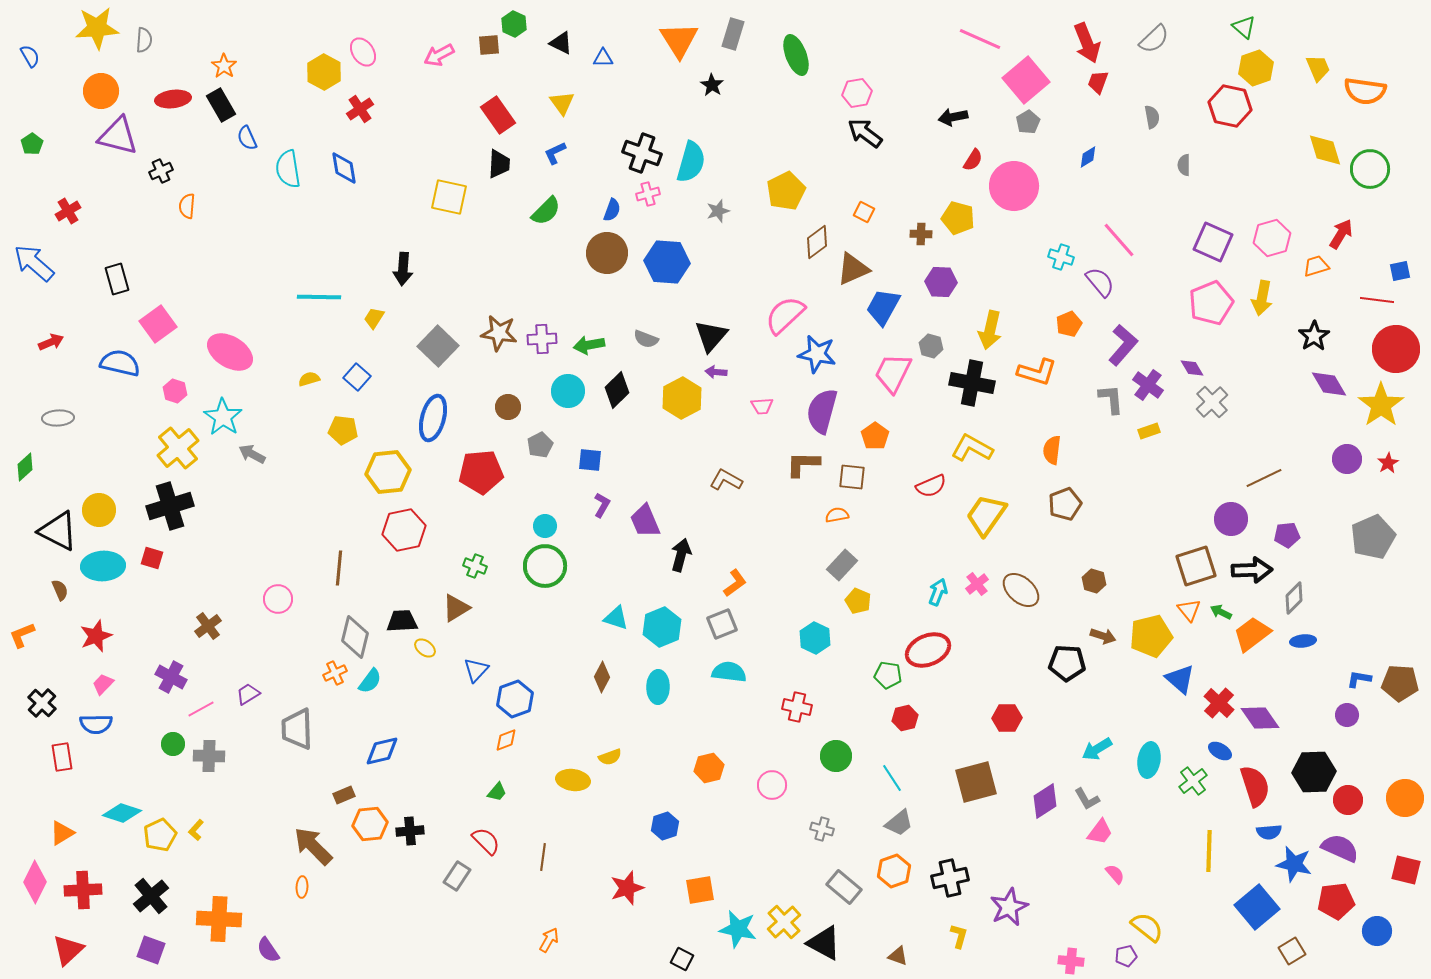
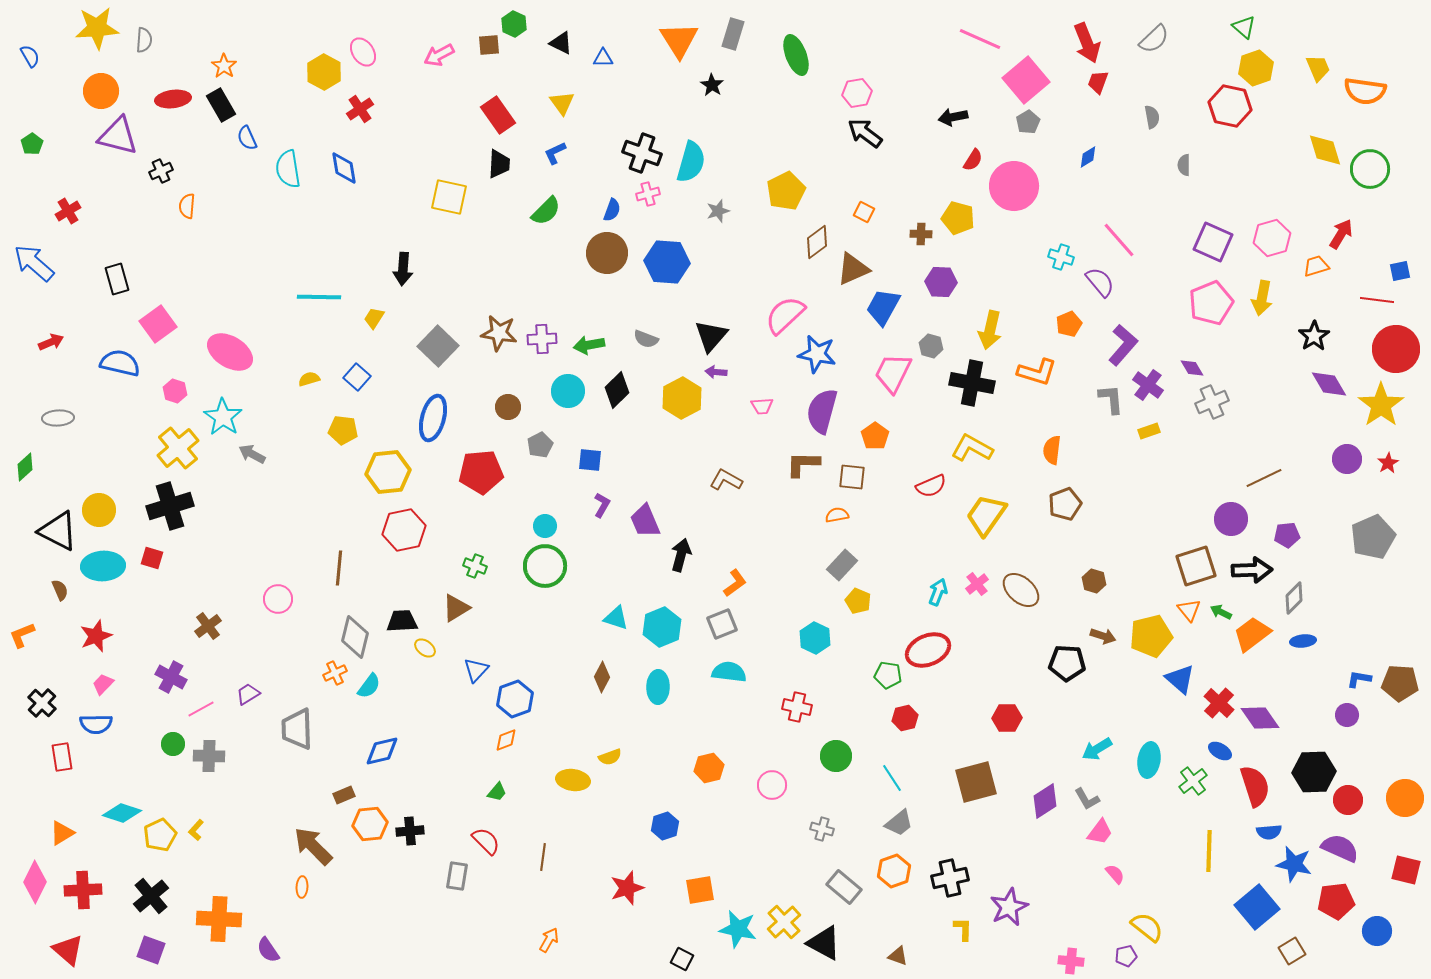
gray cross at (1212, 402): rotated 20 degrees clockwise
cyan semicircle at (370, 681): moved 1 px left, 5 px down
gray rectangle at (457, 876): rotated 24 degrees counterclockwise
yellow L-shape at (959, 936): moved 4 px right, 7 px up; rotated 15 degrees counterclockwise
red triangle at (68, 950): rotated 36 degrees counterclockwise
